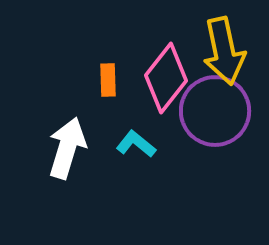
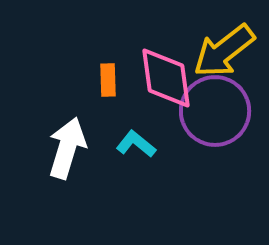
yellow arrow: rotated 64 degrees clockwise
pink diamond: rotated 46 degrees counterclockwise
